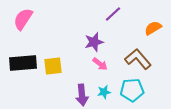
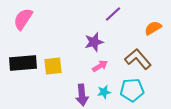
pink arrow: moved 2 px down; rotated 70 degrees counterclockwise
